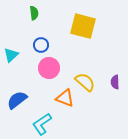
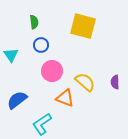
green semicircle: moved 9 px down
cyan triangle: rotated 21 degrees counterclockwise
pink circle: moved 3 px right, 3 px down
